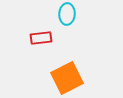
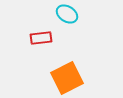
cyan ellipse: rotated 60 degrees counterclockwise
